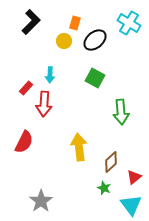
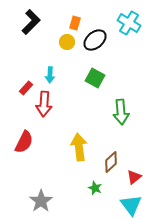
yellow circle: moved 3 px right, 1 px down
green star: moved 9 px left
